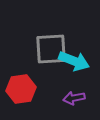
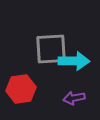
cyan arrow: rotated 20 degrees counterclockwise
